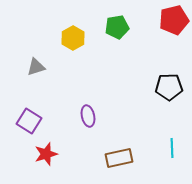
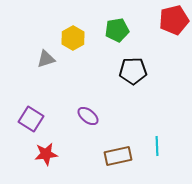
green pentagon: moved 3 px down
gray triangle: moved 10 px right, 8 px up
black pentagon: moved 36 px left, 16 px up
purple ellipse: rotated 40 degrees counterclockwise
purple square: moved 2 px right, 2 px up
cyan line: moved 15 px left, 2 px up
red star: rotated 10 degrees clockwise
brown rectangle: moved 1 px left, 2 px up
